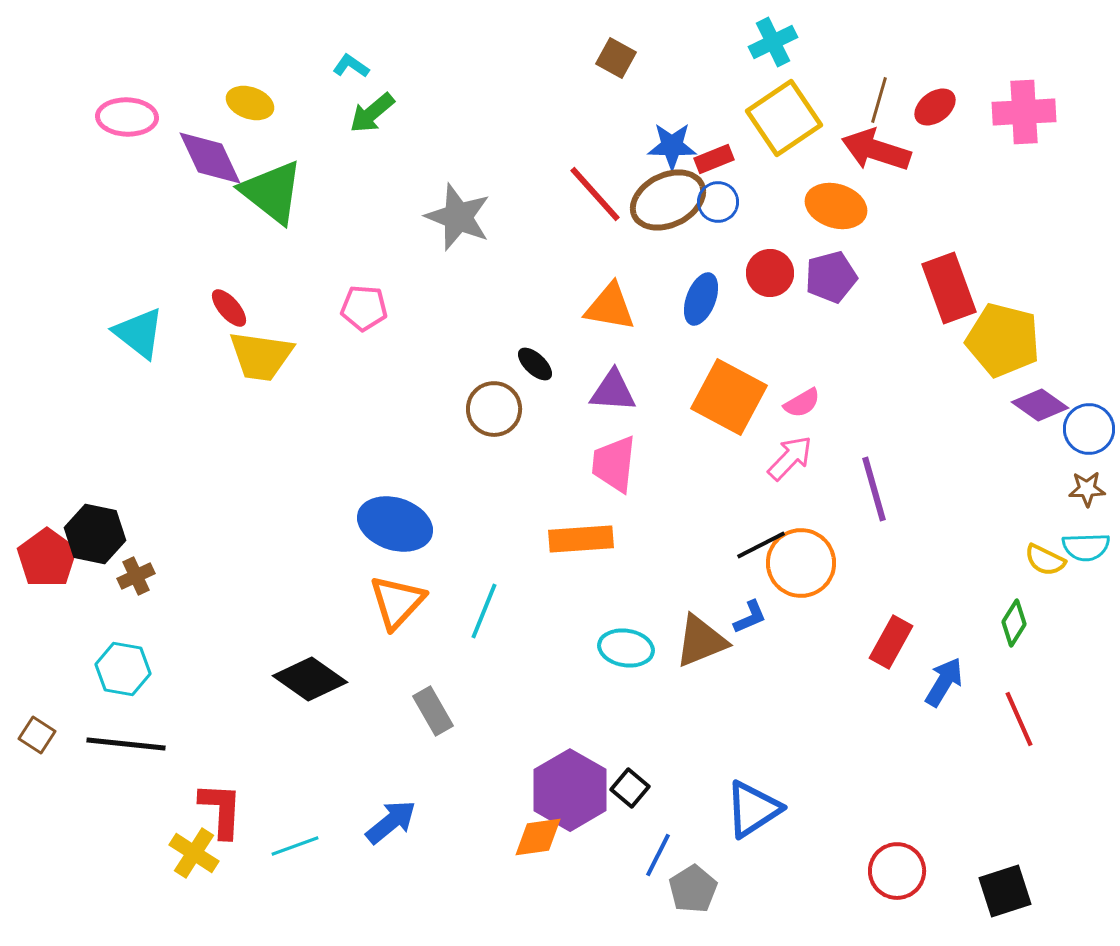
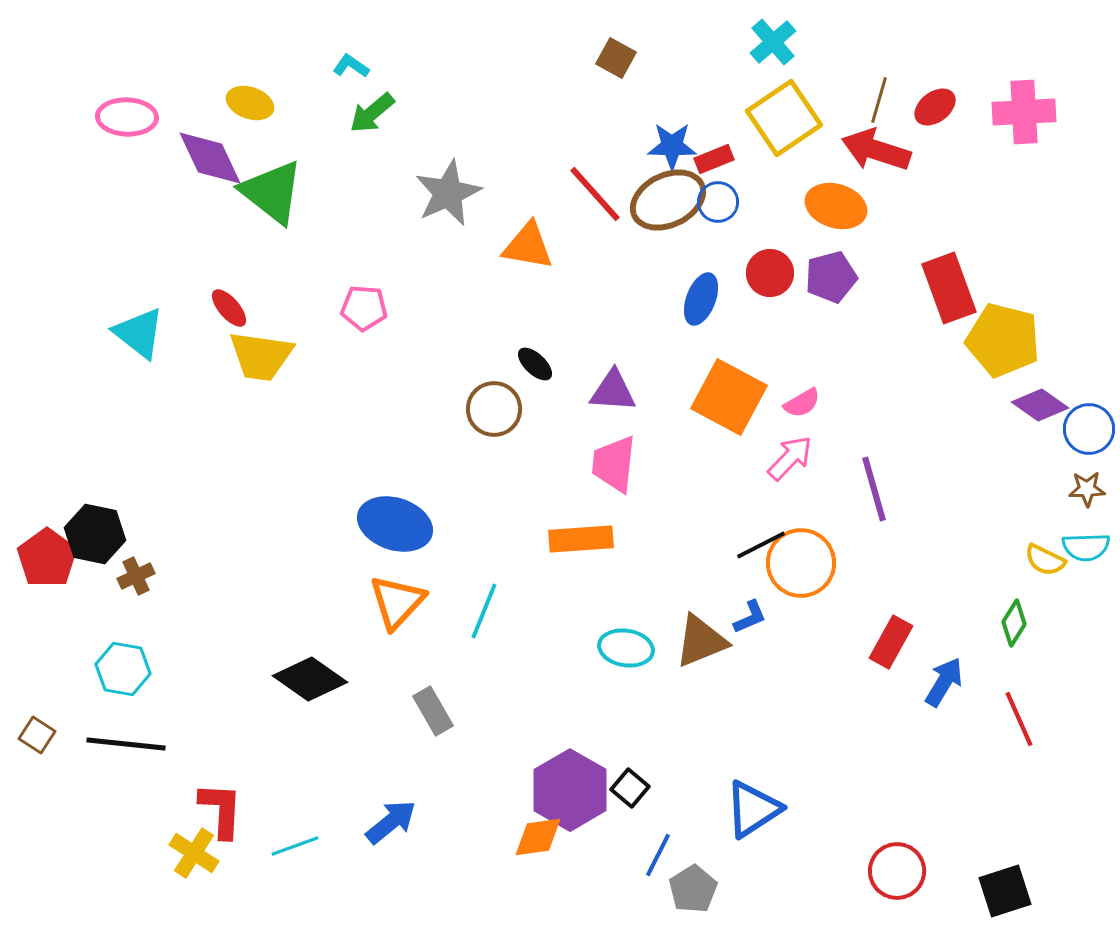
cyan cross at (773, 42): rotated 15 degrees counterclockwise
gray star at (458, 217): moved 10 px left, 24 px up; rotated 26 degrees clockwise
orange triangle at (610, 307): moved 82 px left, 61 px up
